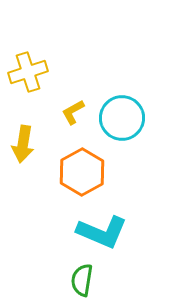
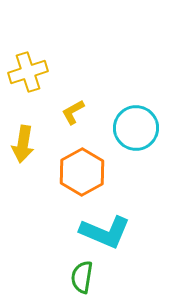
cyan circle: moved 14 px right, 10 px down
cyan L-shape: moved 3 px right
green semicircle: moved 3 px up
